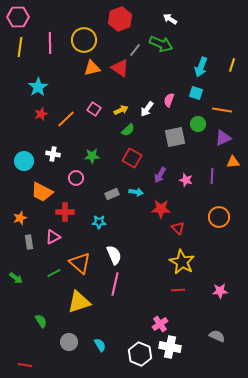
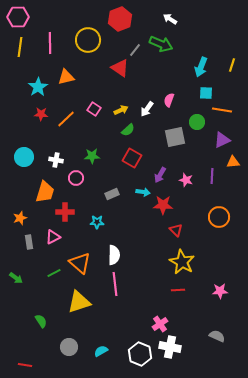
yellow circle at (84, 40): moved 4 px right
orange triangle at (92, 68): moved 26 px left, 9 px down
cyan square at (196, 93): moved 10 px right; rotated 16 degrees counterclockwise
red star at (41, 114): rotated 24 degrees clockwise
green circle at (198, 124): moved 1 px left, 2 px up
purple triangle at (223, 138): moved 1 px left, 2 px down
white cross at (53, 154): moved 3 px right, 6 px down
cyan circle at (24, 161): moved 4 px up
orange trapezoid at (42, 192): moved 3 px right; rotated 100 degrees counterclockwise
cyan arrow at (136, 192): moved 7 px right
red star at (161, 209): moved 2 px right, 4 px up
cyan star at (99, 222): moved 2 px left
red triangle at (178, 228): moved 2 px left, 2 px down
white semicircle at (114, 255): rotated 24 degrees clockwise
pink line at (115, 284): rotated 20 degrees counterclockwise
gray circle at (69, 342): moved 5 px down
cyan semicircle at (100, 345): moved 1 px right, 6 px down; rotated 88 degrees counterclockwise
